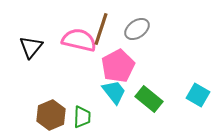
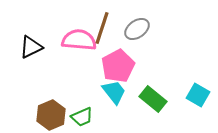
brown line: moved 1 px right, 1 px up
pink semicircle: rotated 8 degrees counterclockwise
black triangle: rotated 25 degrees clockwise
green rectangle: moved 4 px right
green trapezoid: rotated 65 degrees clockwise
